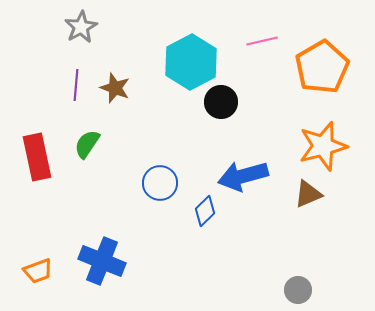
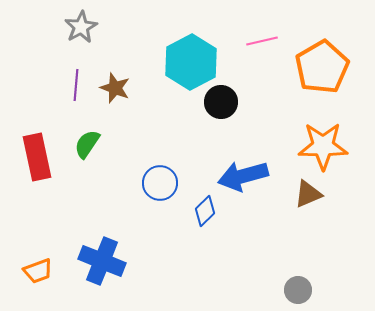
orange star: rotated 15 degrees clockwise
